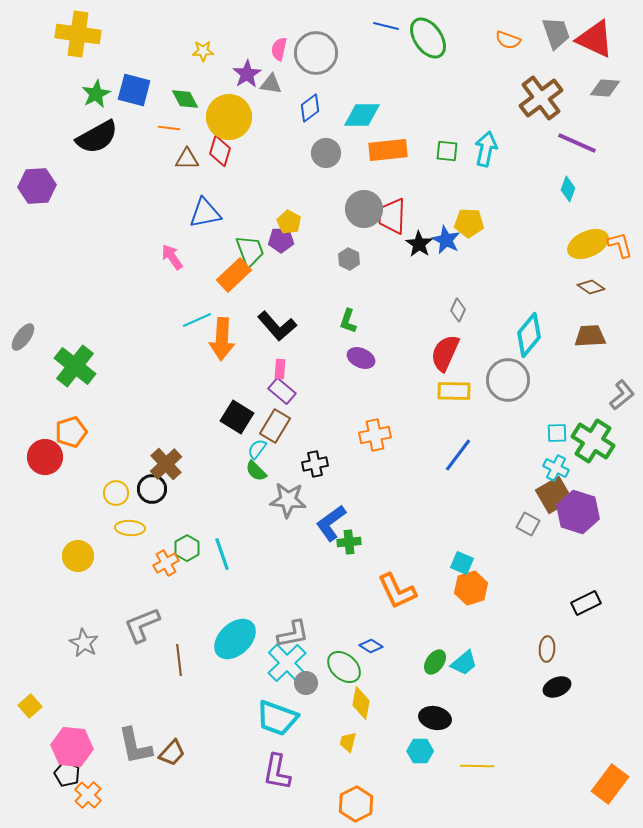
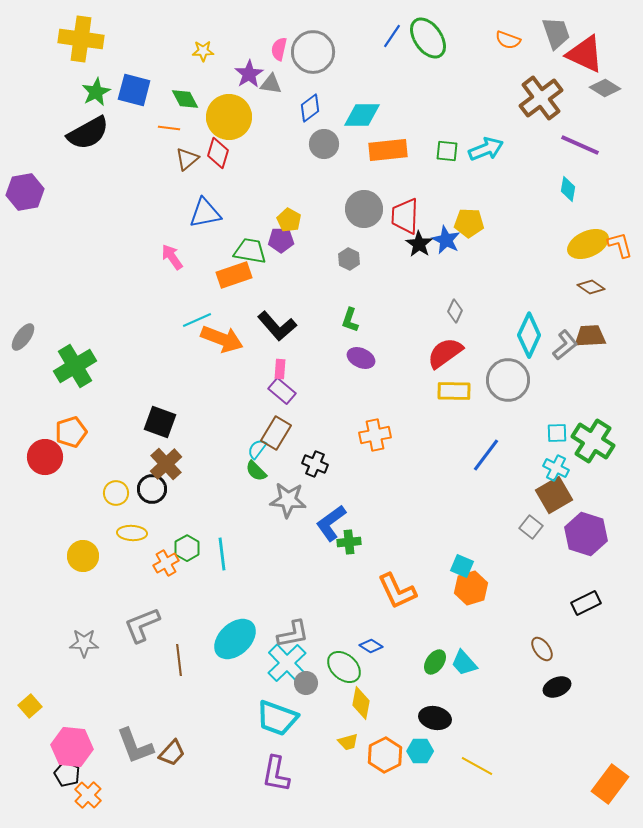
blue line at (386, 26): moved 6 px right, 10 px down; rotated 70 degrees counterclockwise
yellow cross at (78, 34): moved 3 px right, 5 px down
red triangle at (595, 39): moved 10 px left, 15 px down
gray circle at (316, 53): moved 3 px left, 1 px up
purple star at (247, 74): moved 2 px right
gray diamond at (605, 88): rotated 28 degrees clockwise
green star at (96, 94): moved 2 px up
black semicircle at (97, 137): moved 9 px left, 4 px up
purple line at (577, 143): moved 3 px right, 2 px down
cyan arrow at (486, 149): rotated 56 degrees clockwise
red diamond at (220, 151): moved 2 px left, 2 px down
gray circle at (326, 153): moved 2 px left, 9 px up
brown triangle at (187, 159): rotated 40 degrees counterclockwise
purple hexagon at (37, 186): moved 12 px left, 6 px down; rotated 6 degrees counterclockwise
cyan diamond at (568, 189): rotated 10 degrees counterclockwise
red trapezoid at (392, 216): moved 13 px right
yellow pentagon at (289, 222): moved 2 px up
green trapezoid at (250, 251): rotated 60 degrees counterclockwise
orange rectangle at (234, 275): rotated 24 degrees clockwise
gray diamond at (458, 310): moved 3 px left, 1 px down
green L-shape at (348, 321): moved 2 px right, 1 px up
cyan diamond at (529, 335): rotated 15 degrees counterclockwise
orange arrow at (222, 339): rotated 72 degrees counterclockwise
red semicircle at (445, 353): rotated 30 degrees clockwise
green cross at (75, 366): rotated 21 degrees clockwise
gray L-shape at (622, 395): moved 57 px left, 50 px up
black square at (237, 417): moved 77 px left, 5 px down; rotated 12 degrees counterclockwise
brown rectangle at (275, 426): moved 1 px right, 7 px down
blue line at (458, 455): moved 28 px right
black cross at (315, 464): rotated 35 degrees clockwise
purple hexagon at (578, 512): moved 8 px right, 22 px down
gray square at (528, 524): moved 3 px right, 3 px down; rotated 10 degrees clockwise
yellow ellipse at (130, 528): moved 2 px right, 5 px down
cyan line at (222, 554): rotated 12 degrees clockwise
yellow circle at (78, 556): moved 5 px right
cyan square at (462, 563): moved 3 px down
gray star at (84, 643): rotated 28 degrees counterclockwise
brown ellipse at (547, 649): moved 5 px left; rotated 40 degrees counterclockwise
cyan trapezoid at (464, 663): rotated 88 degrees clockwise
yellow trapezoid at (348, 742): rotated 120 degrees counterclockwise
gray L-shape at (135, 746): rotated 9 degrees counterclockwise
yellow line at (477, 766): rotated 28 degrees clockwise
purple L-shape at (277, 772): moved 1 px left, 2 px down
orange hexagon at (356, 804): moved 29 px right, 49 px up
